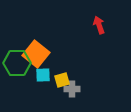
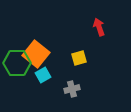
red arrow: moved 2 px down
cyan square: rotated 28 degrees counterclockwise
yellow square: moved 17 px right, 22 px up
gray cross: rotated 14 degrees counterclockwise
